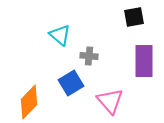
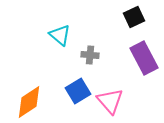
black square: rotated 15 degrees counterclockwise
gray cross: moved 1 px right, 1 px up
purple rectangle: moved 3 px up; rotated 28 degrees counterclockwise
blue square: moved 7 px right, 8 px down
orange diamond: rotated 12 degrees clockwise
